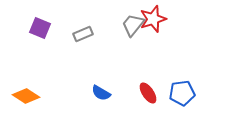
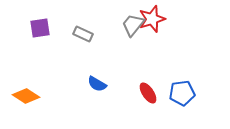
red star: moved 1 px left
purple square: rotated 30 degrees counterclockwise
gray rectangle: rotated 48 degrees clockwise
blue semicircle: moved 4 px left, 9 px up
